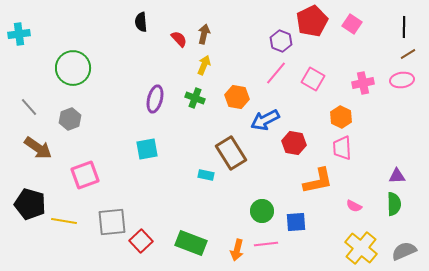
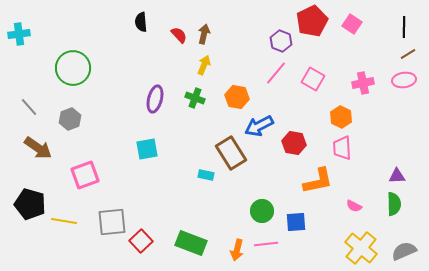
red semicircle at (179, 39): moved 4 px up
pink ellipse at (402, 80): moved 2 px right
blue arrow at (265, 120): moved 6 px left, 6 px down
